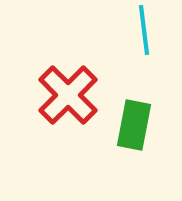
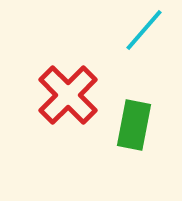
cyan line: rotated 48 degrees clockwise
